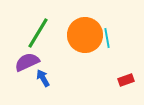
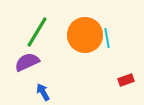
green line: moved 1 px left, 1 px up
blue arrow: moved 14 px down
